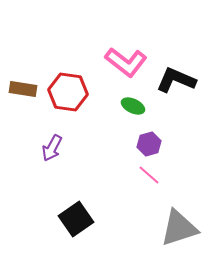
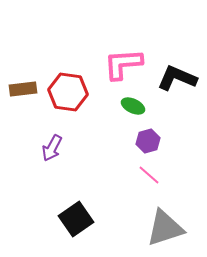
pink L-shape: moved 3 px left, 2 px down; rotated 138 degrees clockwise
black L-shape: moved 1 px right, 2 px up
brown rectangle: rotated 16 degrees counterclockwise
purple hexagon: moved 1 px left, 3 px up
gray triangle: moved 14 px left
